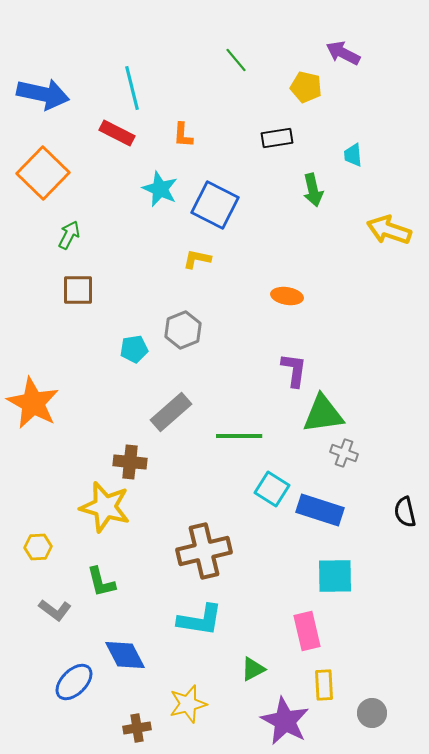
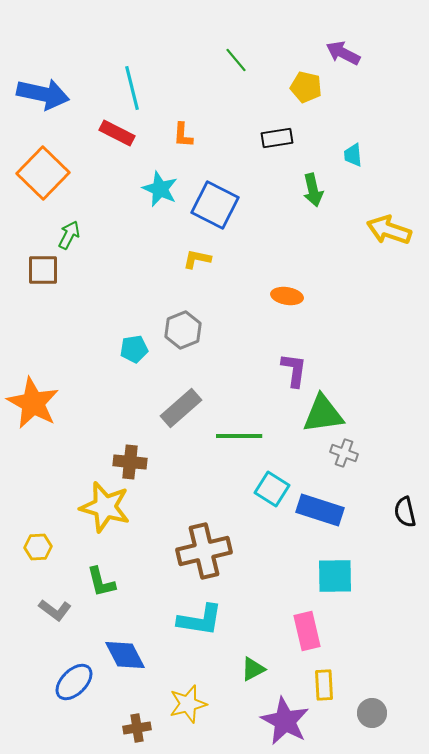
brown square at (78, 290): moved 35 px left, 20 px up
gray rectangle at (171, 412): moved 10 px right, 4 px up
